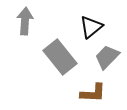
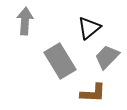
black triangle: moved 2 px left, 1 px down
gray rectangle: moved 4 px down; rotated 8 degrees clockwise
